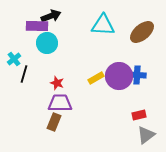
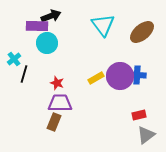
cyan triangle: rotated 50 degrees clockwise
purple circle: moved 1 px right
